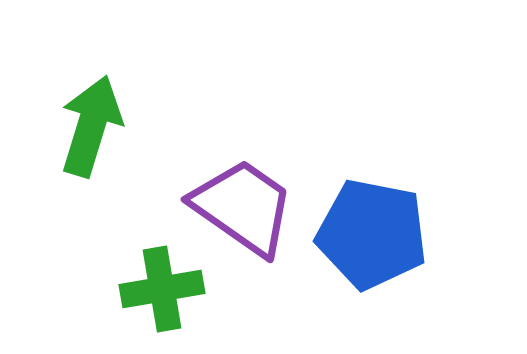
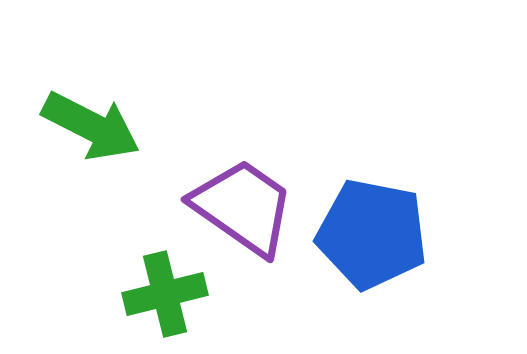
green arrow: rotated 100 degrees clockwise
green cross: moved 3 px right, 5 px down; rotated 4 degrees counterclockwise
